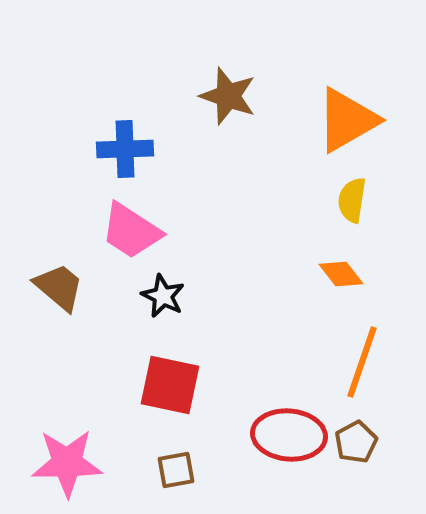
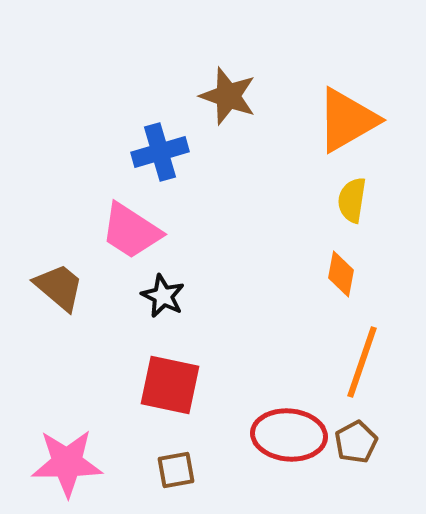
blue cross: moved 35 px right, 3 px down; rotated 14 degrees counterclockwise
orange diamond: rotated 48 degrees clockwise
